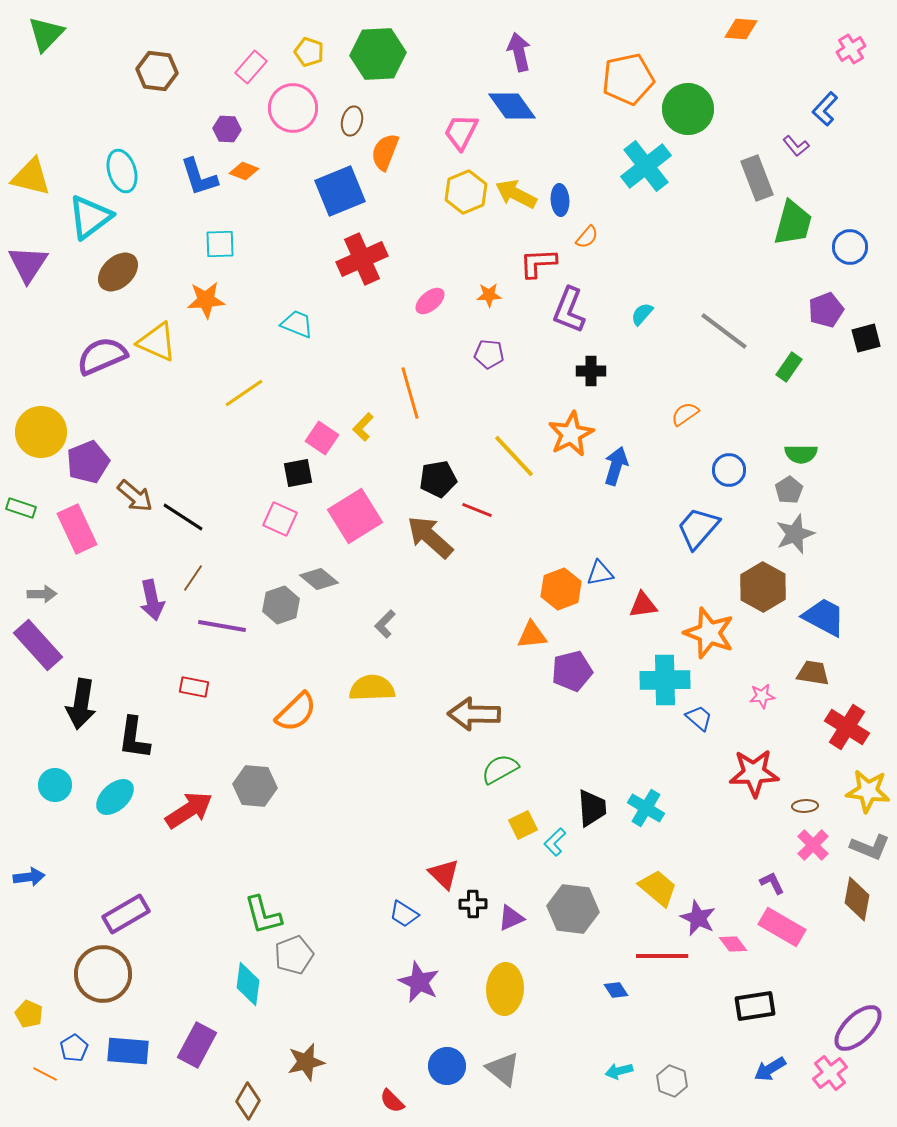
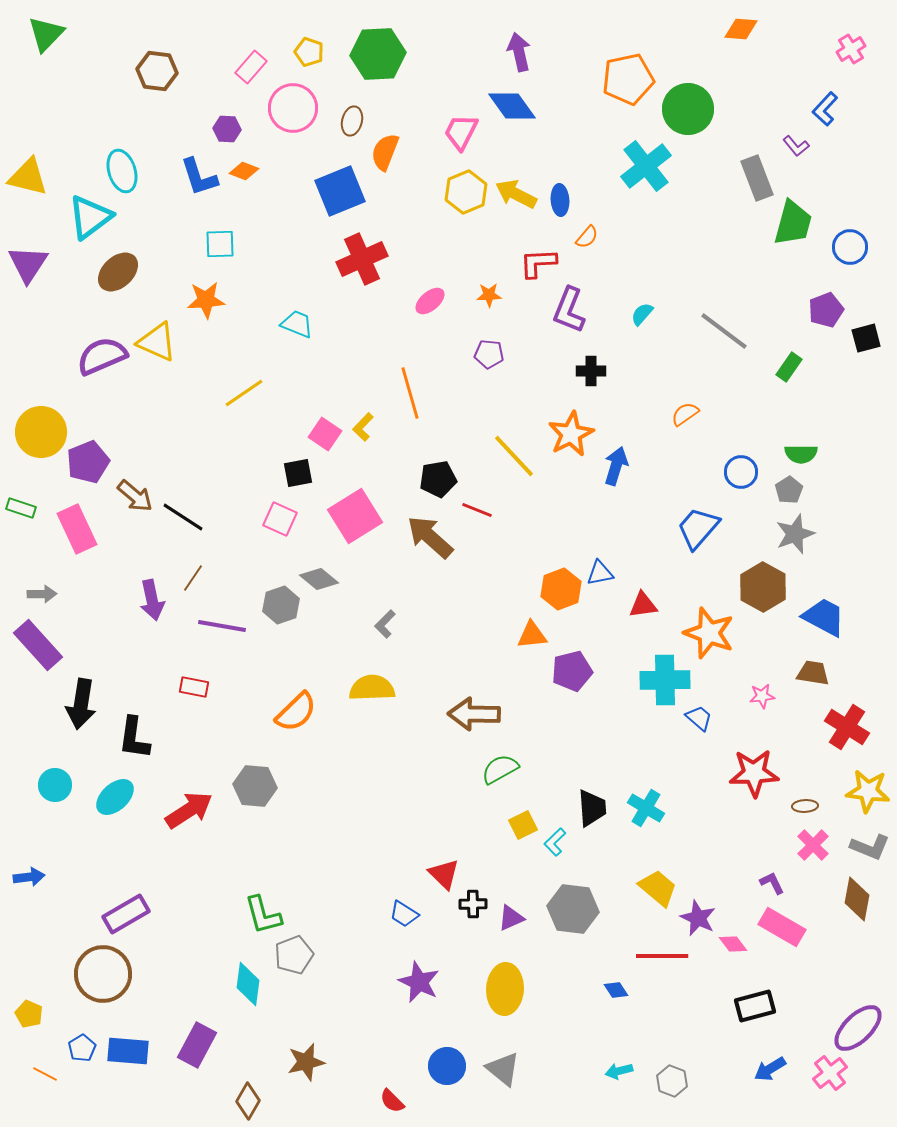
yellow triangle at (31, 177): moved 3 px left
pink square at (322, 438): moved 3 px right, 4 px up
blue circle at (729, 470): moved 12 px right, 2 px down
black rectangle at (755, 1006): rotated 6 degrees counterclockwise
blue pentagon at (74, 1048): moved 8 px right
